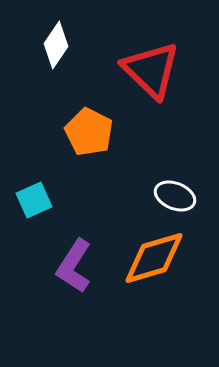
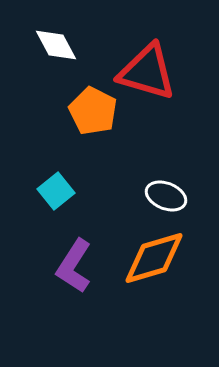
white diamond: rotated 63 degrees counterclockwise
red triangle: moved 4 px left, 2 px down; rotated 28 degrees counterclockwise
orange pentagon: moved 4 px right, 21 px up
white ellipse: moved 9 px left
cyan square: moved 22 px right, 9 px up; rotated 15 degrees counterclockwise
